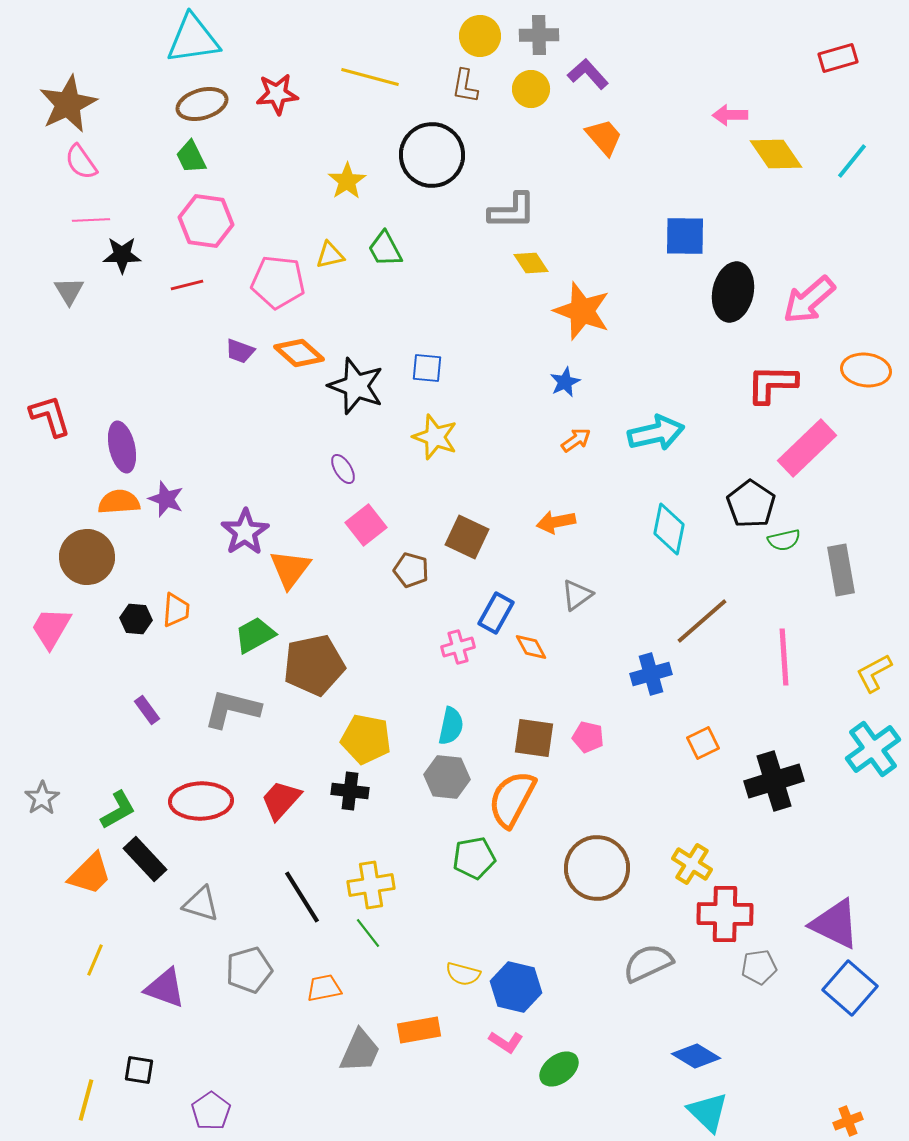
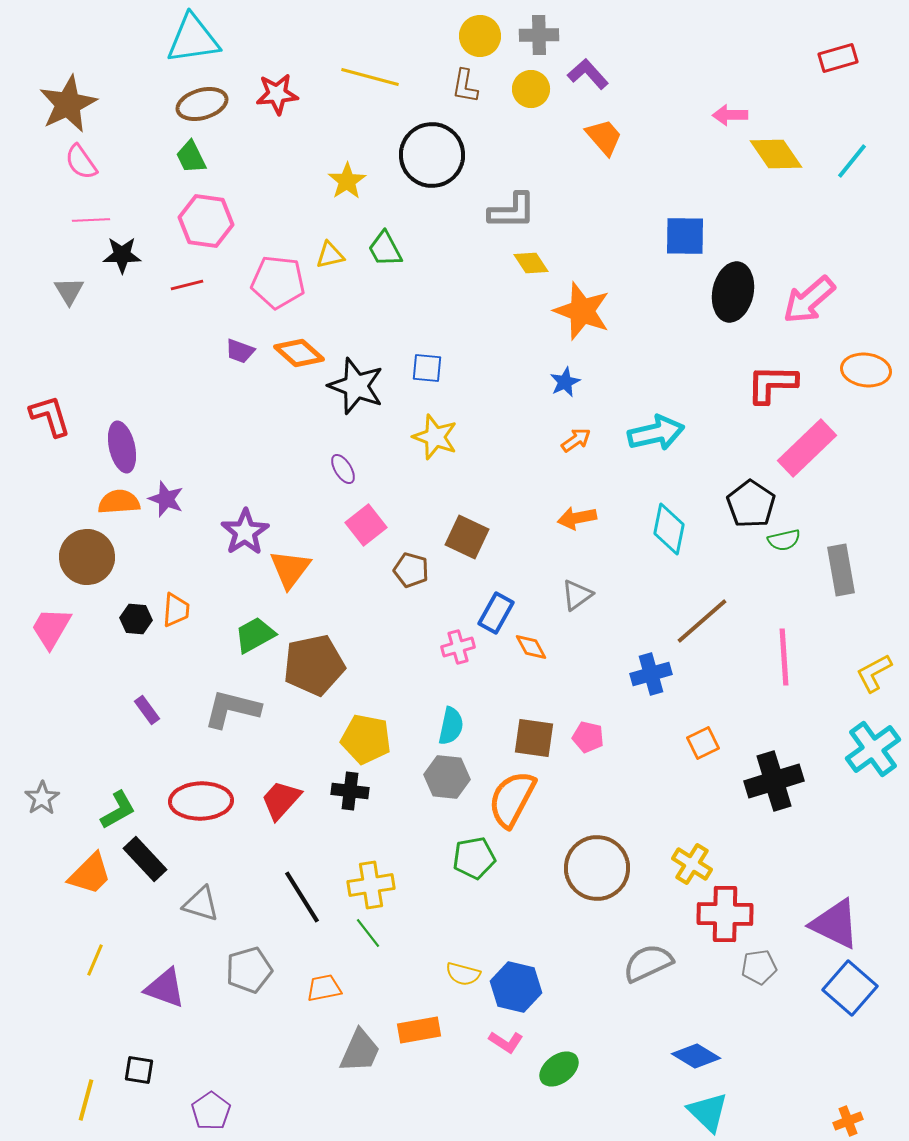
orange arrow at (556, 522): moved 21 px right, 4 px up
